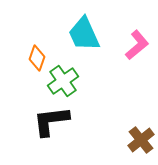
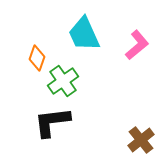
black L-shape: moved 1 px right, 1 px down
